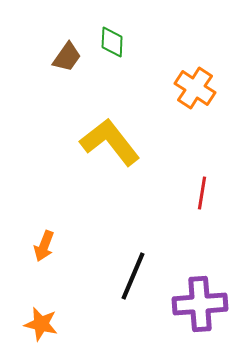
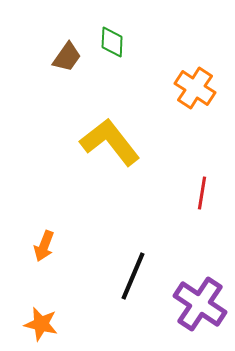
purple cross: rotated 38 degrees clockwise
